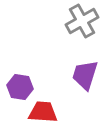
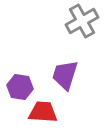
purple trapezoid: moved 20 px left
